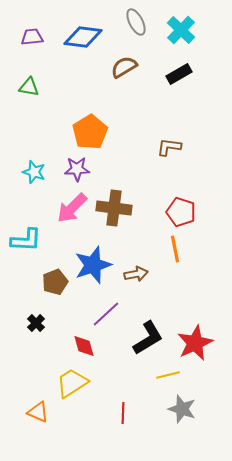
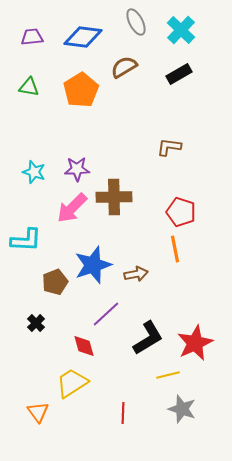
orange pentagon: moved 9 px left, 42 px up
brown cross: moved 11 px up; rotated 8 degrees counterclockwise
orange triangle: rotated 30 degrees clockwise
